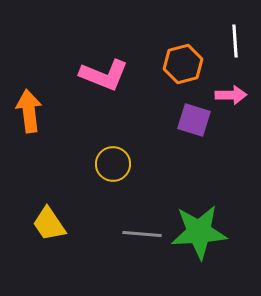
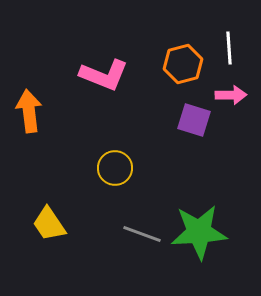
white line: moved 6 px left, 7 px down
yellow circle: moved 2 px right, 4 px down
gray line: rotated 15 degrees clockwise
